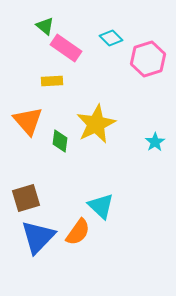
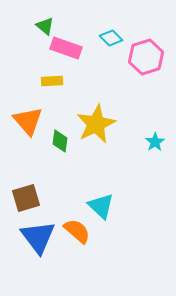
pink rectangle: rotated 16 degrees counterclockwise
pink hexagon: moved 2 px left, 2 px up
orange semicircle: moved 1 px left, 1 px up; rotated 84 degrees counterclockwise
blue triangle: rotated 21 degrees counterclockwise
